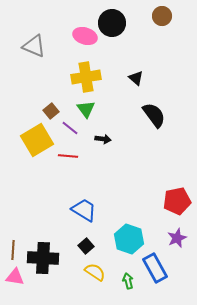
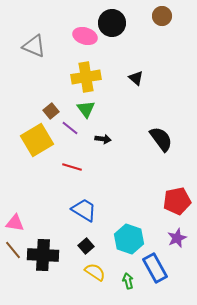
black semicircle: moved 7 px right, 24 px down
red line: moved 4 px right, 11 px down; rotated 12 degrees clockwise
brown line: rotated 42 degrees counterclockwise
black cross: moved 3 px up
pink triangle: moved 54 px up
